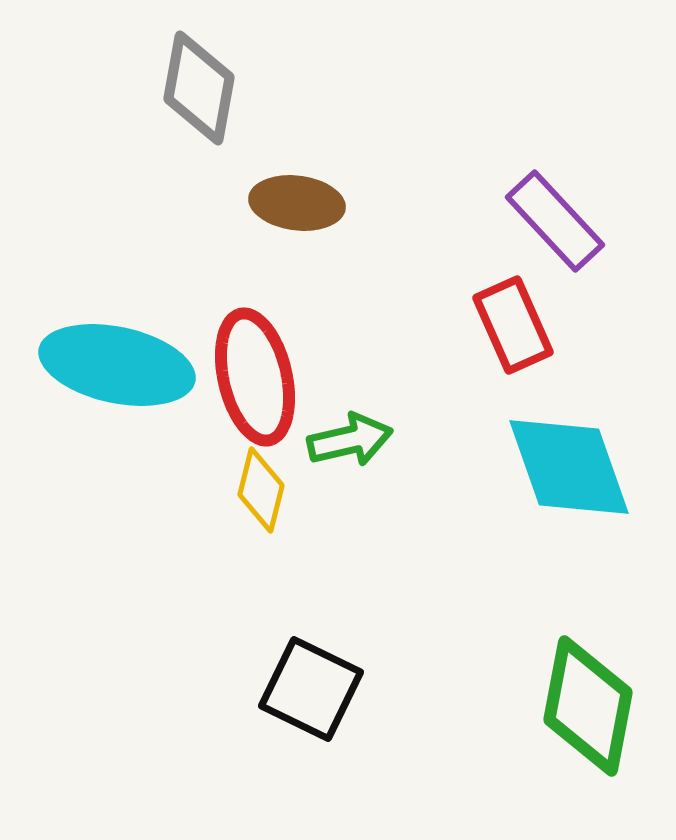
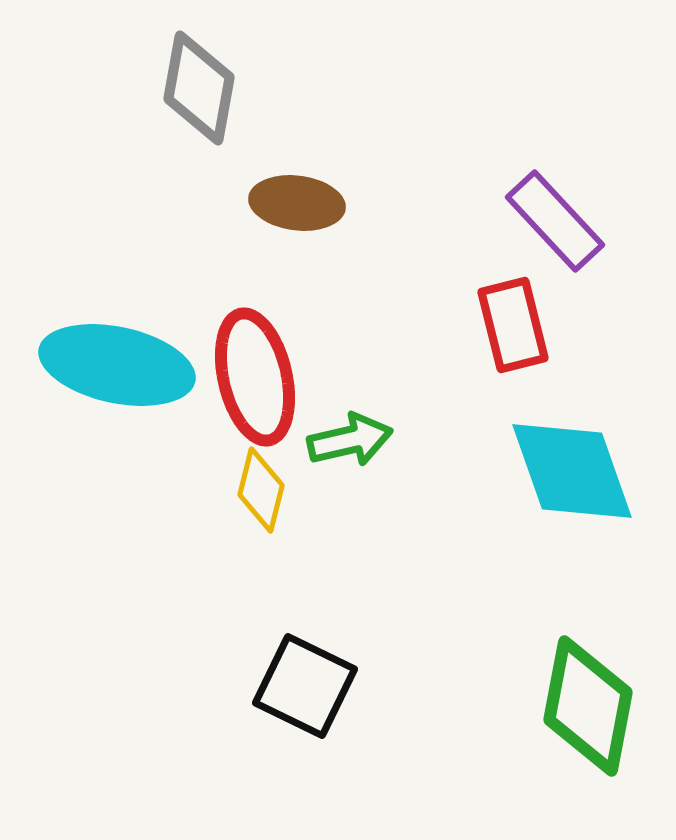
red rectangle: rotated 10 degrees clockwise
cyan diamond: moved 3 px right, 4 px down
black square: moved 6 px left, 3 px up
